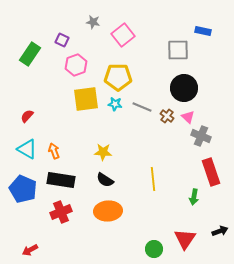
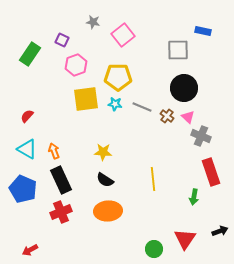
black rectangle: rotated 56 degrees clockwise
